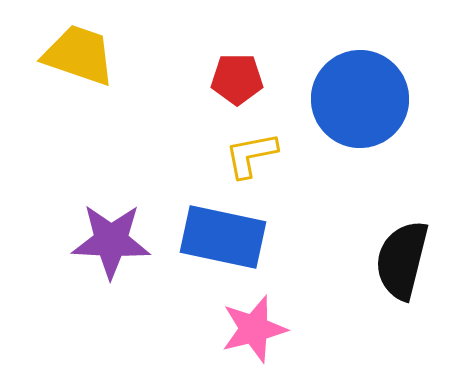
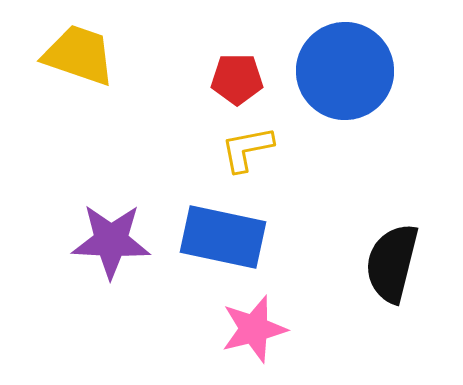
blue circle: moved 15 px left, 28 px up
yellow L-shape: moved 4 px left, 6 px up
black semicircle: moved 10 px left, 3 px down
